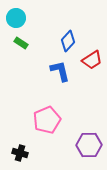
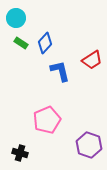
blue diamond: moved 23 px left, 2 px down
purple hexagon: rotated 20 degrees clockwise
